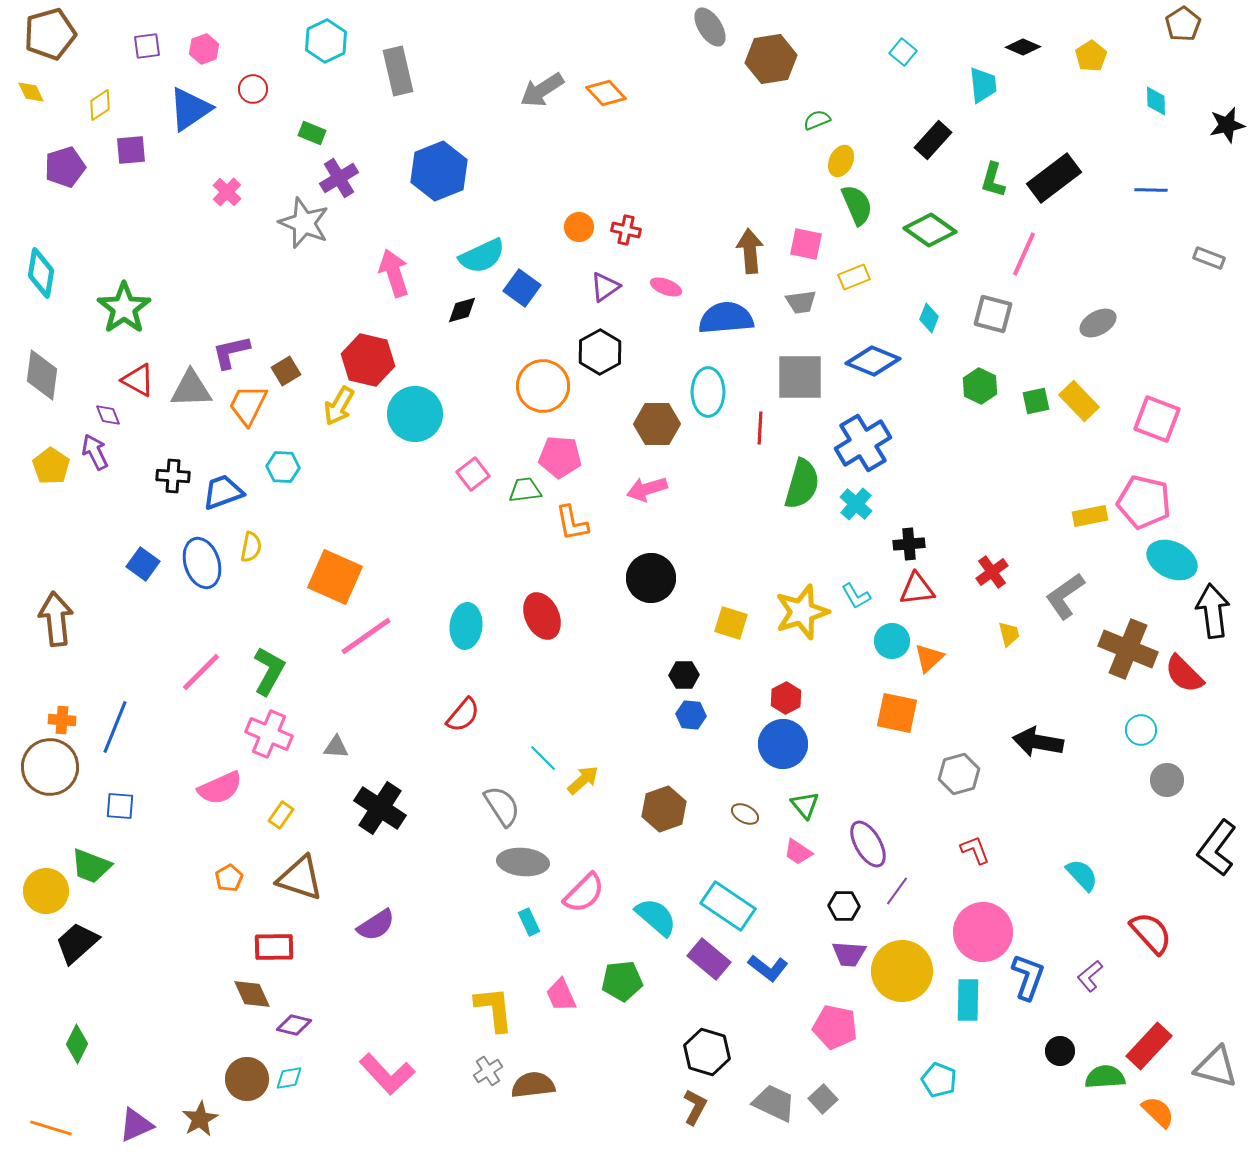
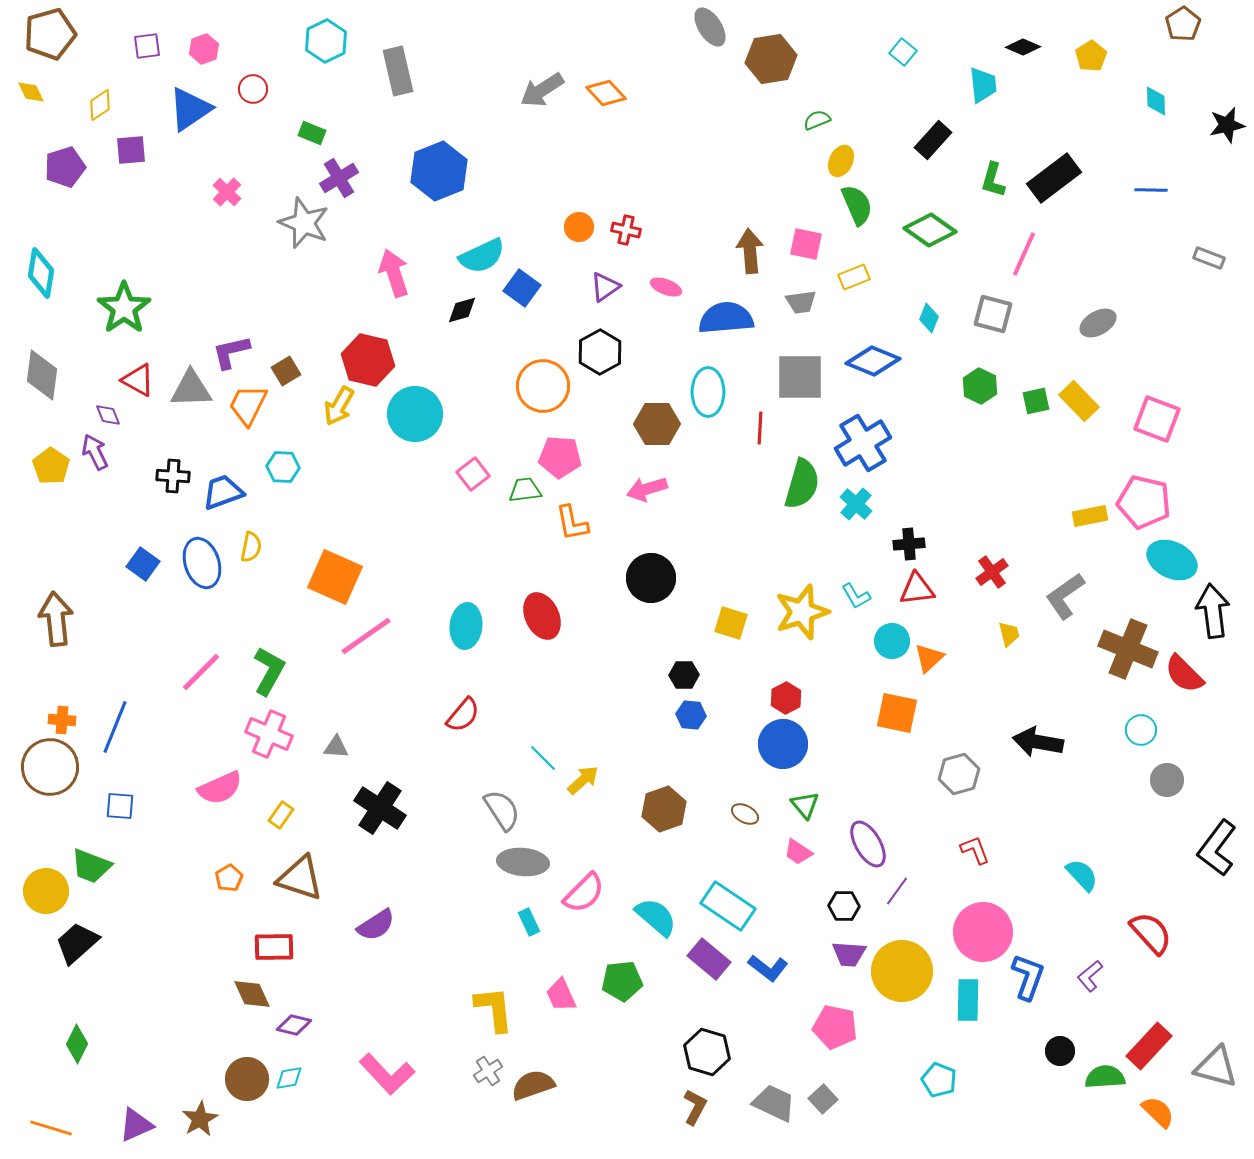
gray semicircle at (502, 806): moved 4 px down
brown semicircle at (533, 1085): rotated 12 degrees counterclockwise
